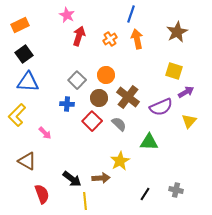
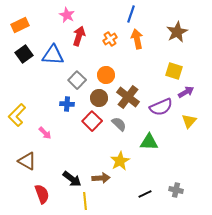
blue triangle: moved 25 px right, 27 px up
black line: rotated 32 degrees clockwise
